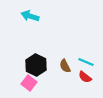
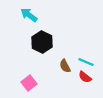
cyan arrow: moved 1 px left, 1 px up; rotated 18 degrees clockwise
black hexagon: moved 6 px right, 23 px up
pink square: rotated 14 degrees clockwise
